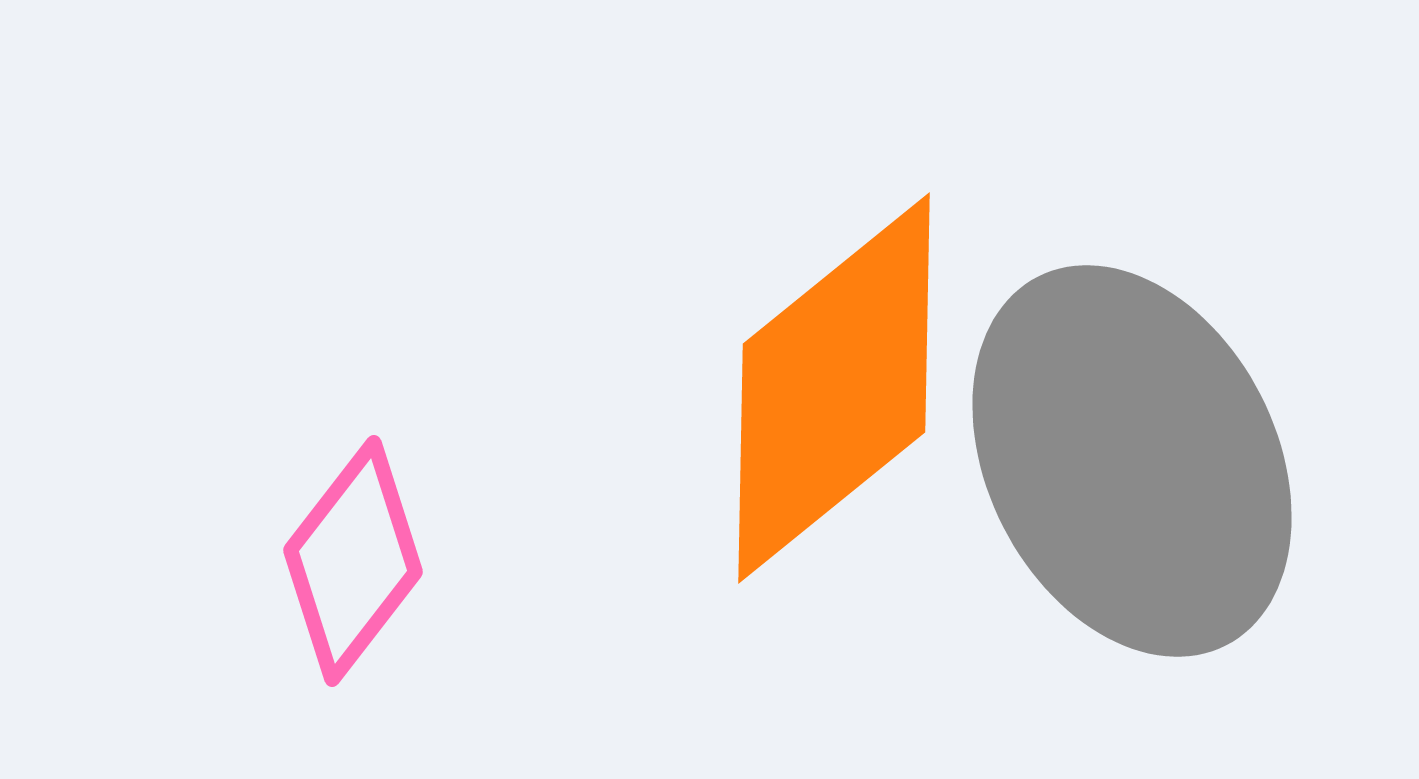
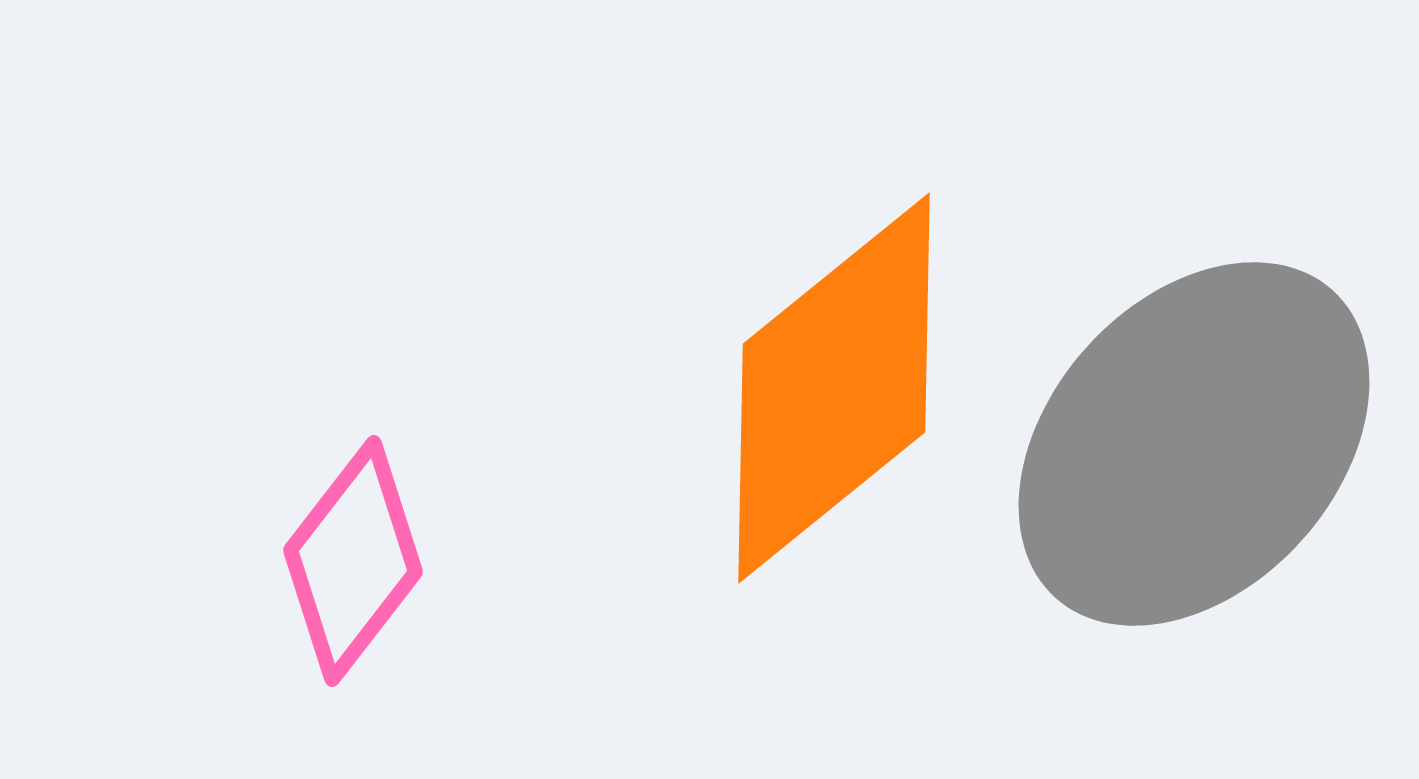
gray ellipse: moved 62 px right, 17 px up; rotated 69 degrees clockwise
